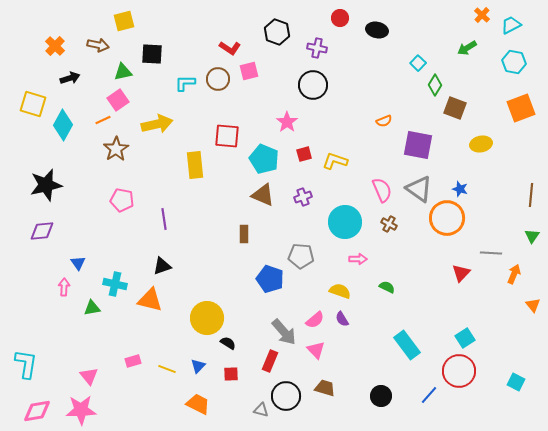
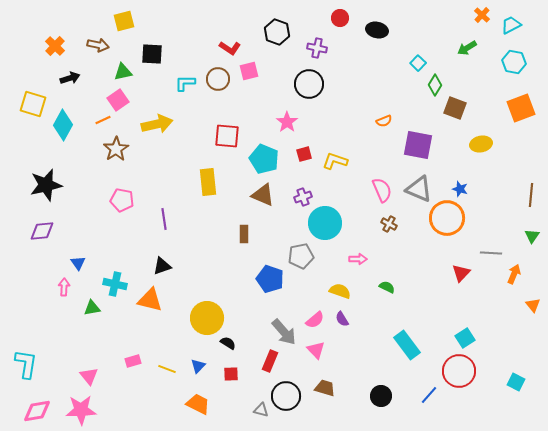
black circle at (313, 85): moved 4 px left, 1 px up
yellow rectangle at (195, 165): moved 13 px right, 17 px down
gray triangle at (419, 189): rotated 12 degrees counterclockwise
cyan circle at (345, 222): moved 20 px left, 1 px down
gray pentagon at (301, 256): rotated 15 degrees counterclockwise
